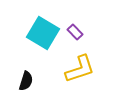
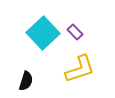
cyan square: rotated 16 degrees clockwise
